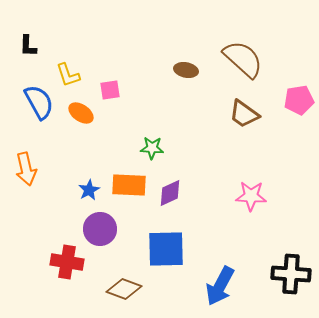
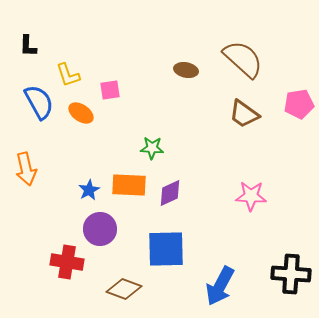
pink pentagon: moved 4 px down
